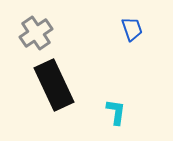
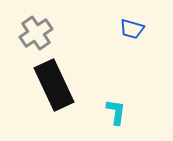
blue trapezoid: rotated 125 degrees clockwise
